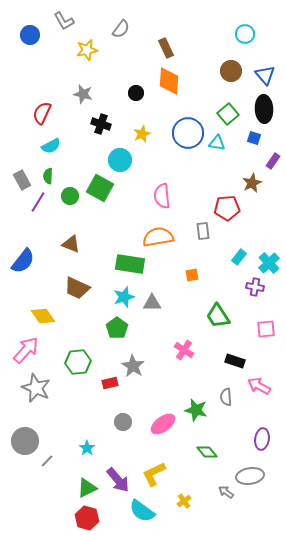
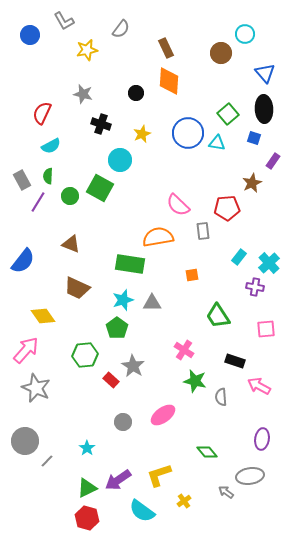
brown circle at (231, 71): moved 10 px left, 18 px up
blue triangle at (265, 75): moved 2 px up
pink semicircle at (162, 196): moved 16 px right, 9 px down; rotated 40 degrees counterclockwise
cyan star at (124, 297): moved 1 px left, 3 px down
green hexagon at (78, 362): moved 7 px right, 7 px up
red rectangle at (110, 383): moved 1 px right, 3 px up; rotated 56 degrees clockwise
gray semicircle at (226, 397): moved 5 px left
green star at (196, 410): moved 1 px left, 29 px up
pink ellipse at (163, 424): moved 9 px up
yellow L-shape at (154, 474): moved 5 px right, 1 px down; rotated 8 degrees clockwise
purple arrow at (118, 480): rotated 96 degrees clockwise
